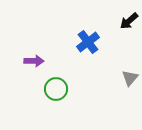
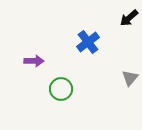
black arrow: moved 3 px up
green circle: moved 5 px right
